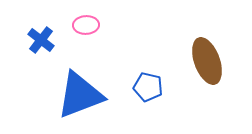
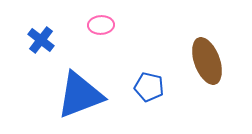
pink ellipse: moved 15 px right
blue pentagon: moved 1 px right
